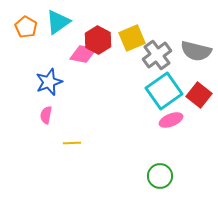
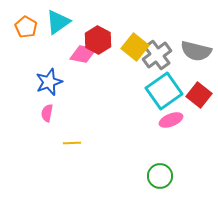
yellow square: moved 3 px right, 9 px down; rotated 28 degrees counterclockwise
pink semicircle: moved 1 px right, 2 px up
